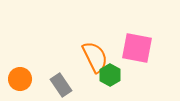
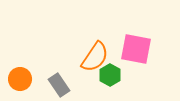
pink square: moved 1 px left, 1 px down
orange semicircle: rotated 60 degrees clockwise
gray rectangle: moved 2 px left
